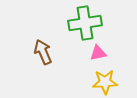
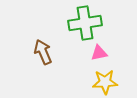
pink triangle: moved 1 px right
